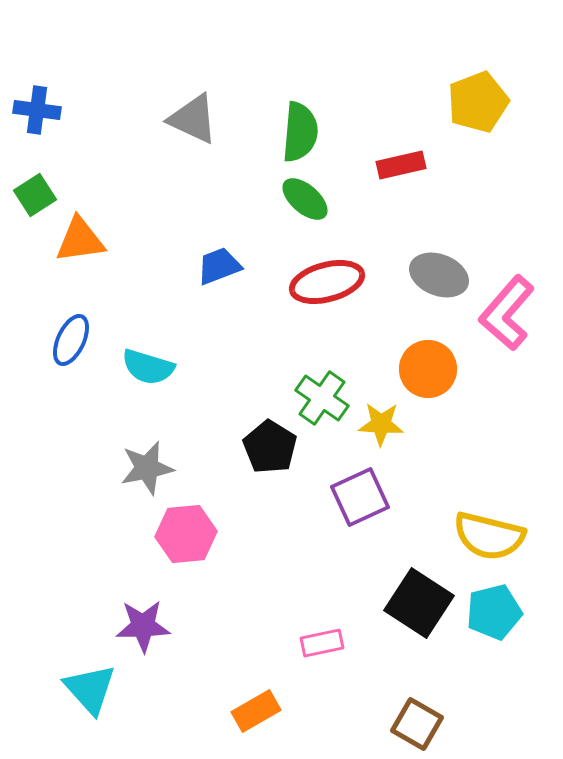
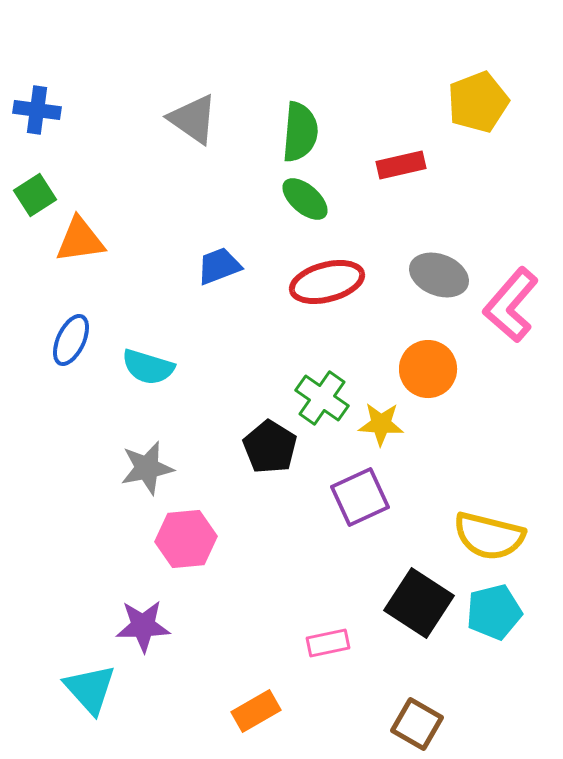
gray triangle: rotated 10 degrees clockwise
pink L-shape: moved 4 px right, 8 px up
pink hexagon: moved 5 px down
pink rectangle: moved 6 px right
